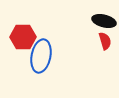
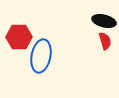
red hexagon: moved 4 px left
